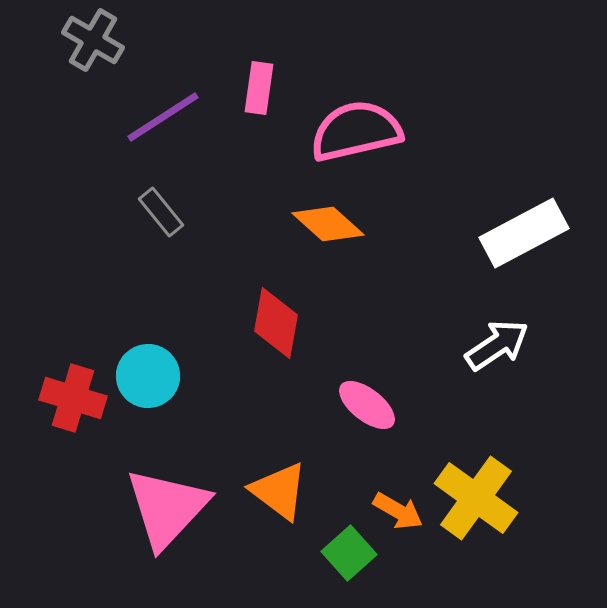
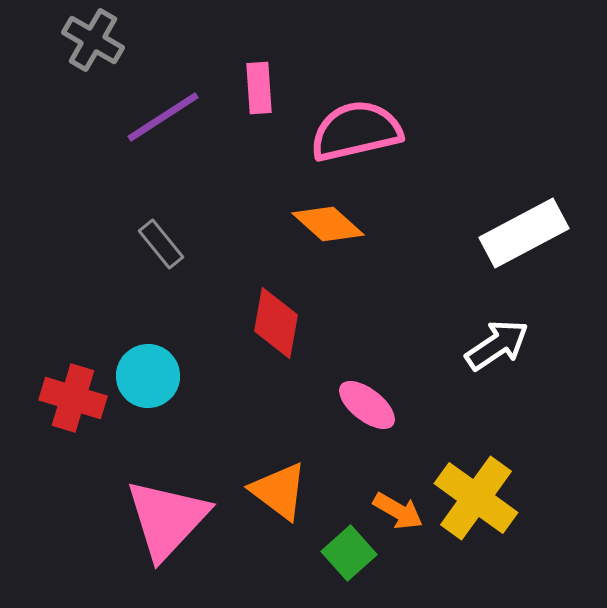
pink rectangle: rotated 12 degrees counterclockwise
gray rectangle: moved 32 px down
pink triangle: moved 11 px down
